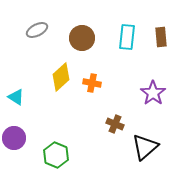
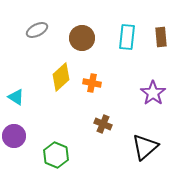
brown cross: moved 12 px left
purple circle: moved 2 px up
